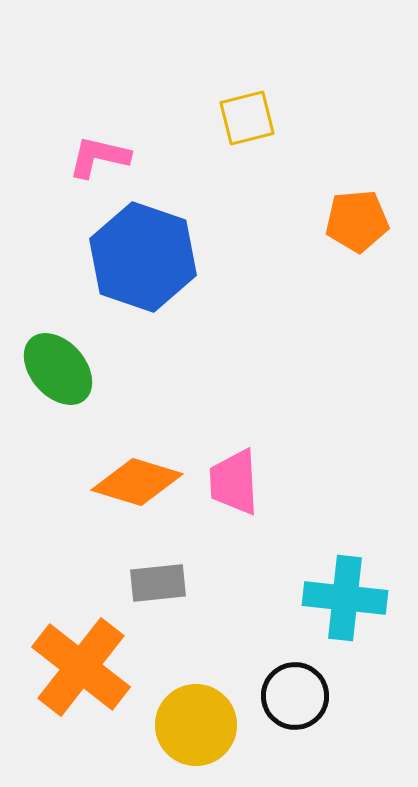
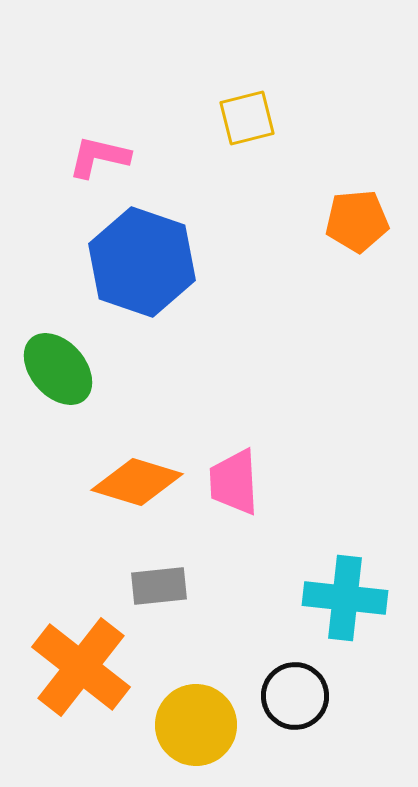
blue hexagon: moved 1 px left, 5 px down
gray rectangle: moved 1 px right, 3 px down
